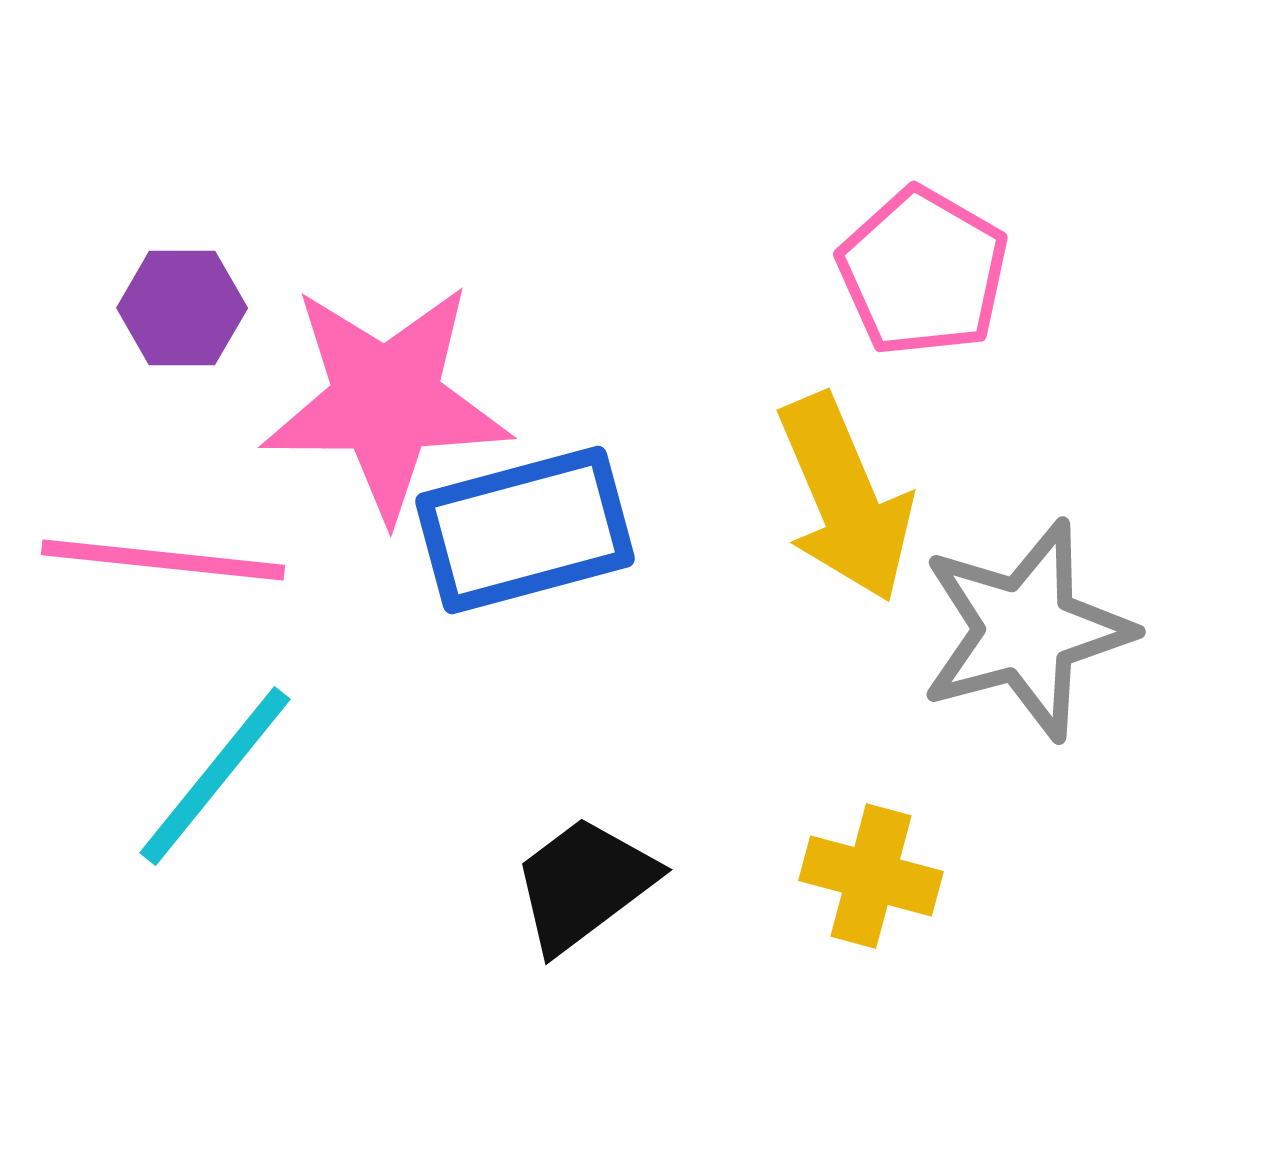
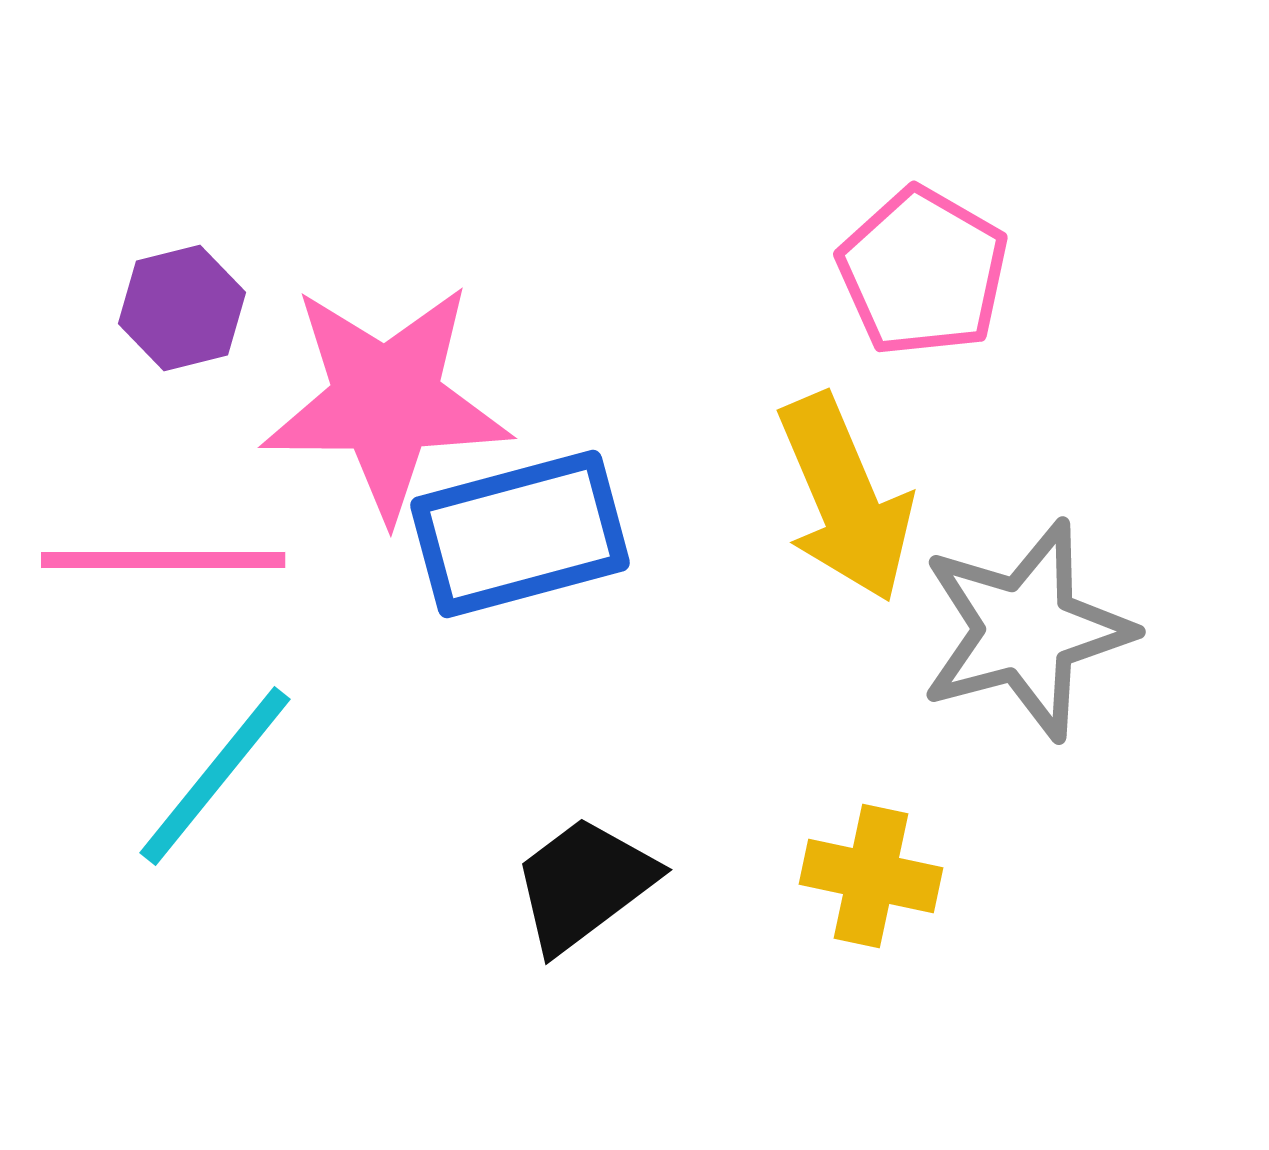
purple hexagon: rotated 14 degrees counterclockwise
blue rectangle: moved 5 px left, 4 px down
pink line: rotated 6 degrees counterclockwise
yellow cross: rotated 3 degrees counterclockwise
